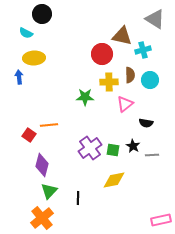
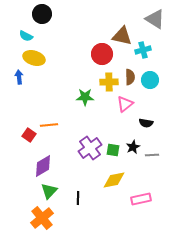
cyan semicircle: moved 3 px down
yellow ellipse: rotated 20 degrees clockwise
brown semicircle: moved 2 px down
black star: moved 1 px down; rotated 16 degrees clockwise
purple diamond: moved 1 px right, 1 px down; rotated 45 degrees clockwise
pink rectangle: moved 20 px left, 21 px up
